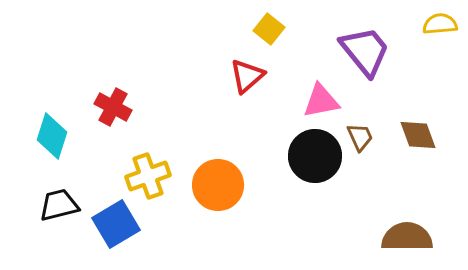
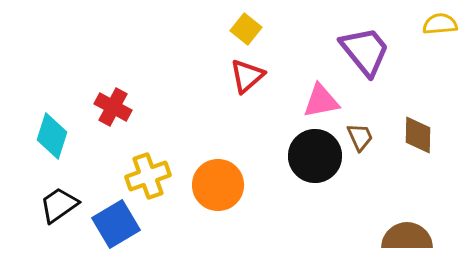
yellow square: moved 23 px left
brown diamond: rotated 21 degrees clockwise
black trapezoid: rotated 21 degrees counterclockwise
